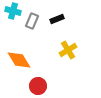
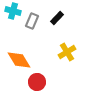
black rectangle: moved 1 px up; rotated 24 degrees counterclockwise
yellow cross: moved 1 px left, 2 px down
red circle: moved 1 px left, 4 px up
